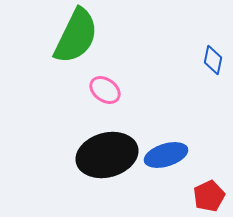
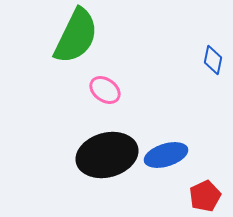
red pentagon: moved 4 px left
